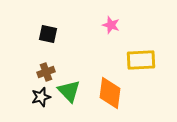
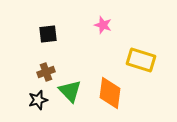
pink star: moved 8 px left
black square: rotated 18 degrees counterclockwise
yellow rectangle: rotated 20 degrees clockwise
green triangle: moved 1 px right
black star: moved 3 px left, 3 px down
